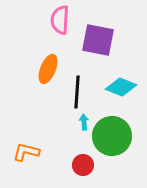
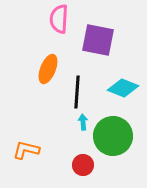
pink semicircle: moved 1 px left, 1 px up
cyan diamond: moved 2 px right, 1 px down
cyan arrow: moved 1 px left
green circle: moved 1 px right
orange L-shape: moved 2 px up
